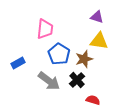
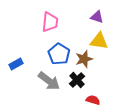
pink trapezoid: moved 5 px right, 7 px up
blue rectangle: moved 2 px left, 1 px down
